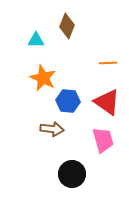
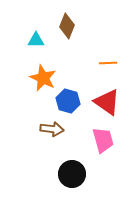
blue hexagon: rotated 10 degrees clockwise
